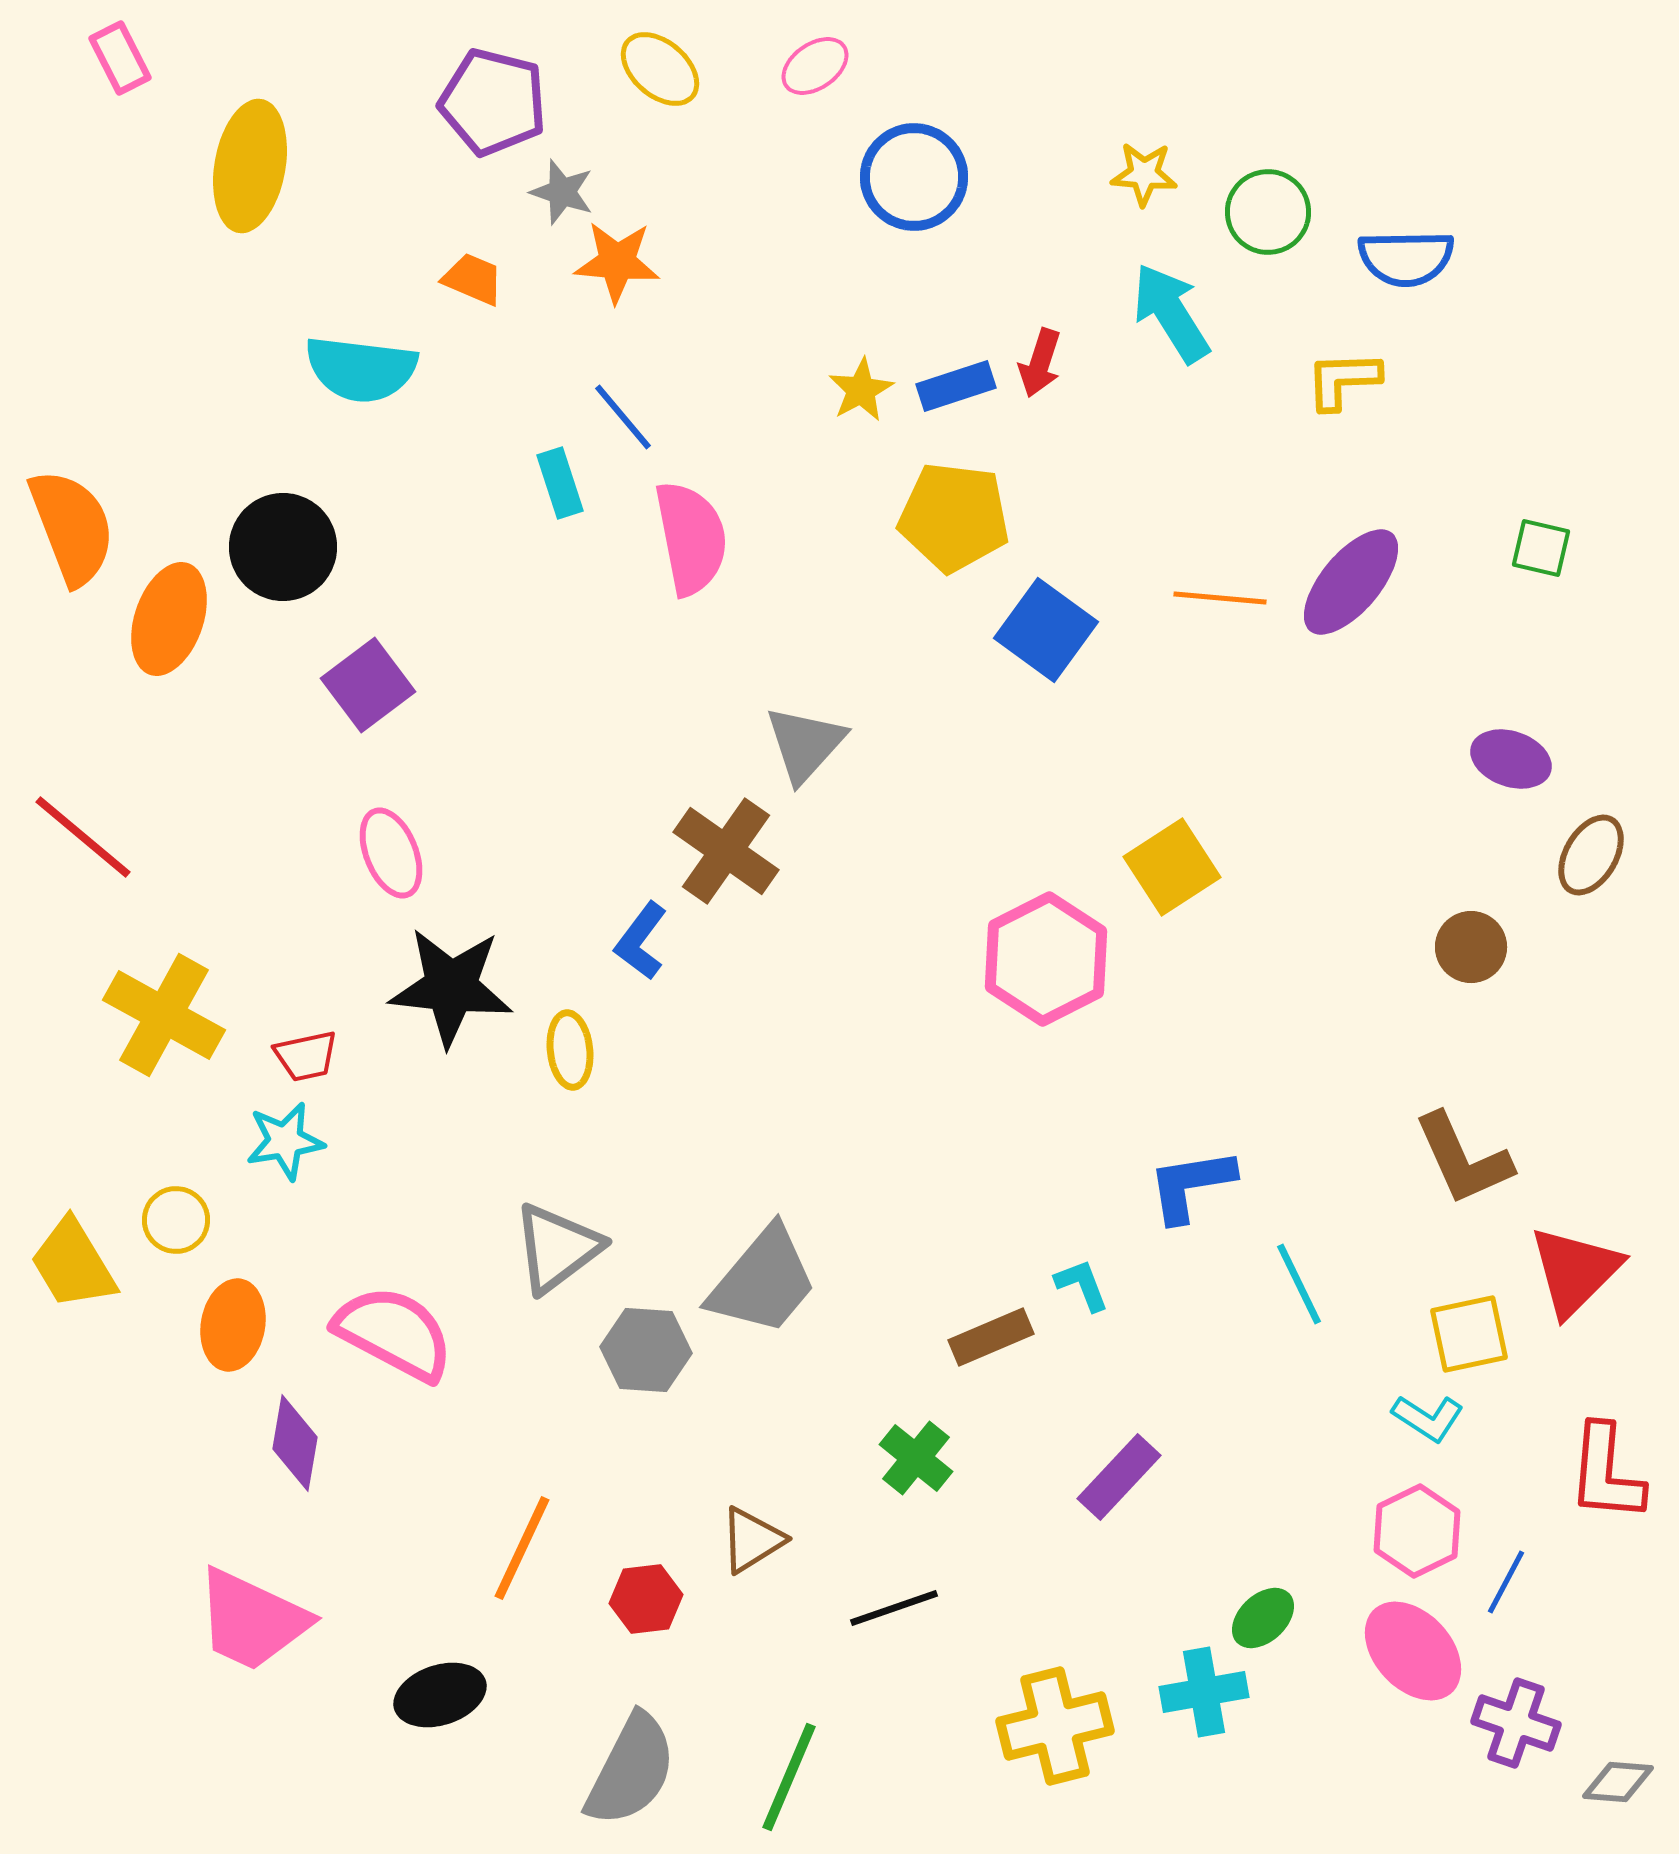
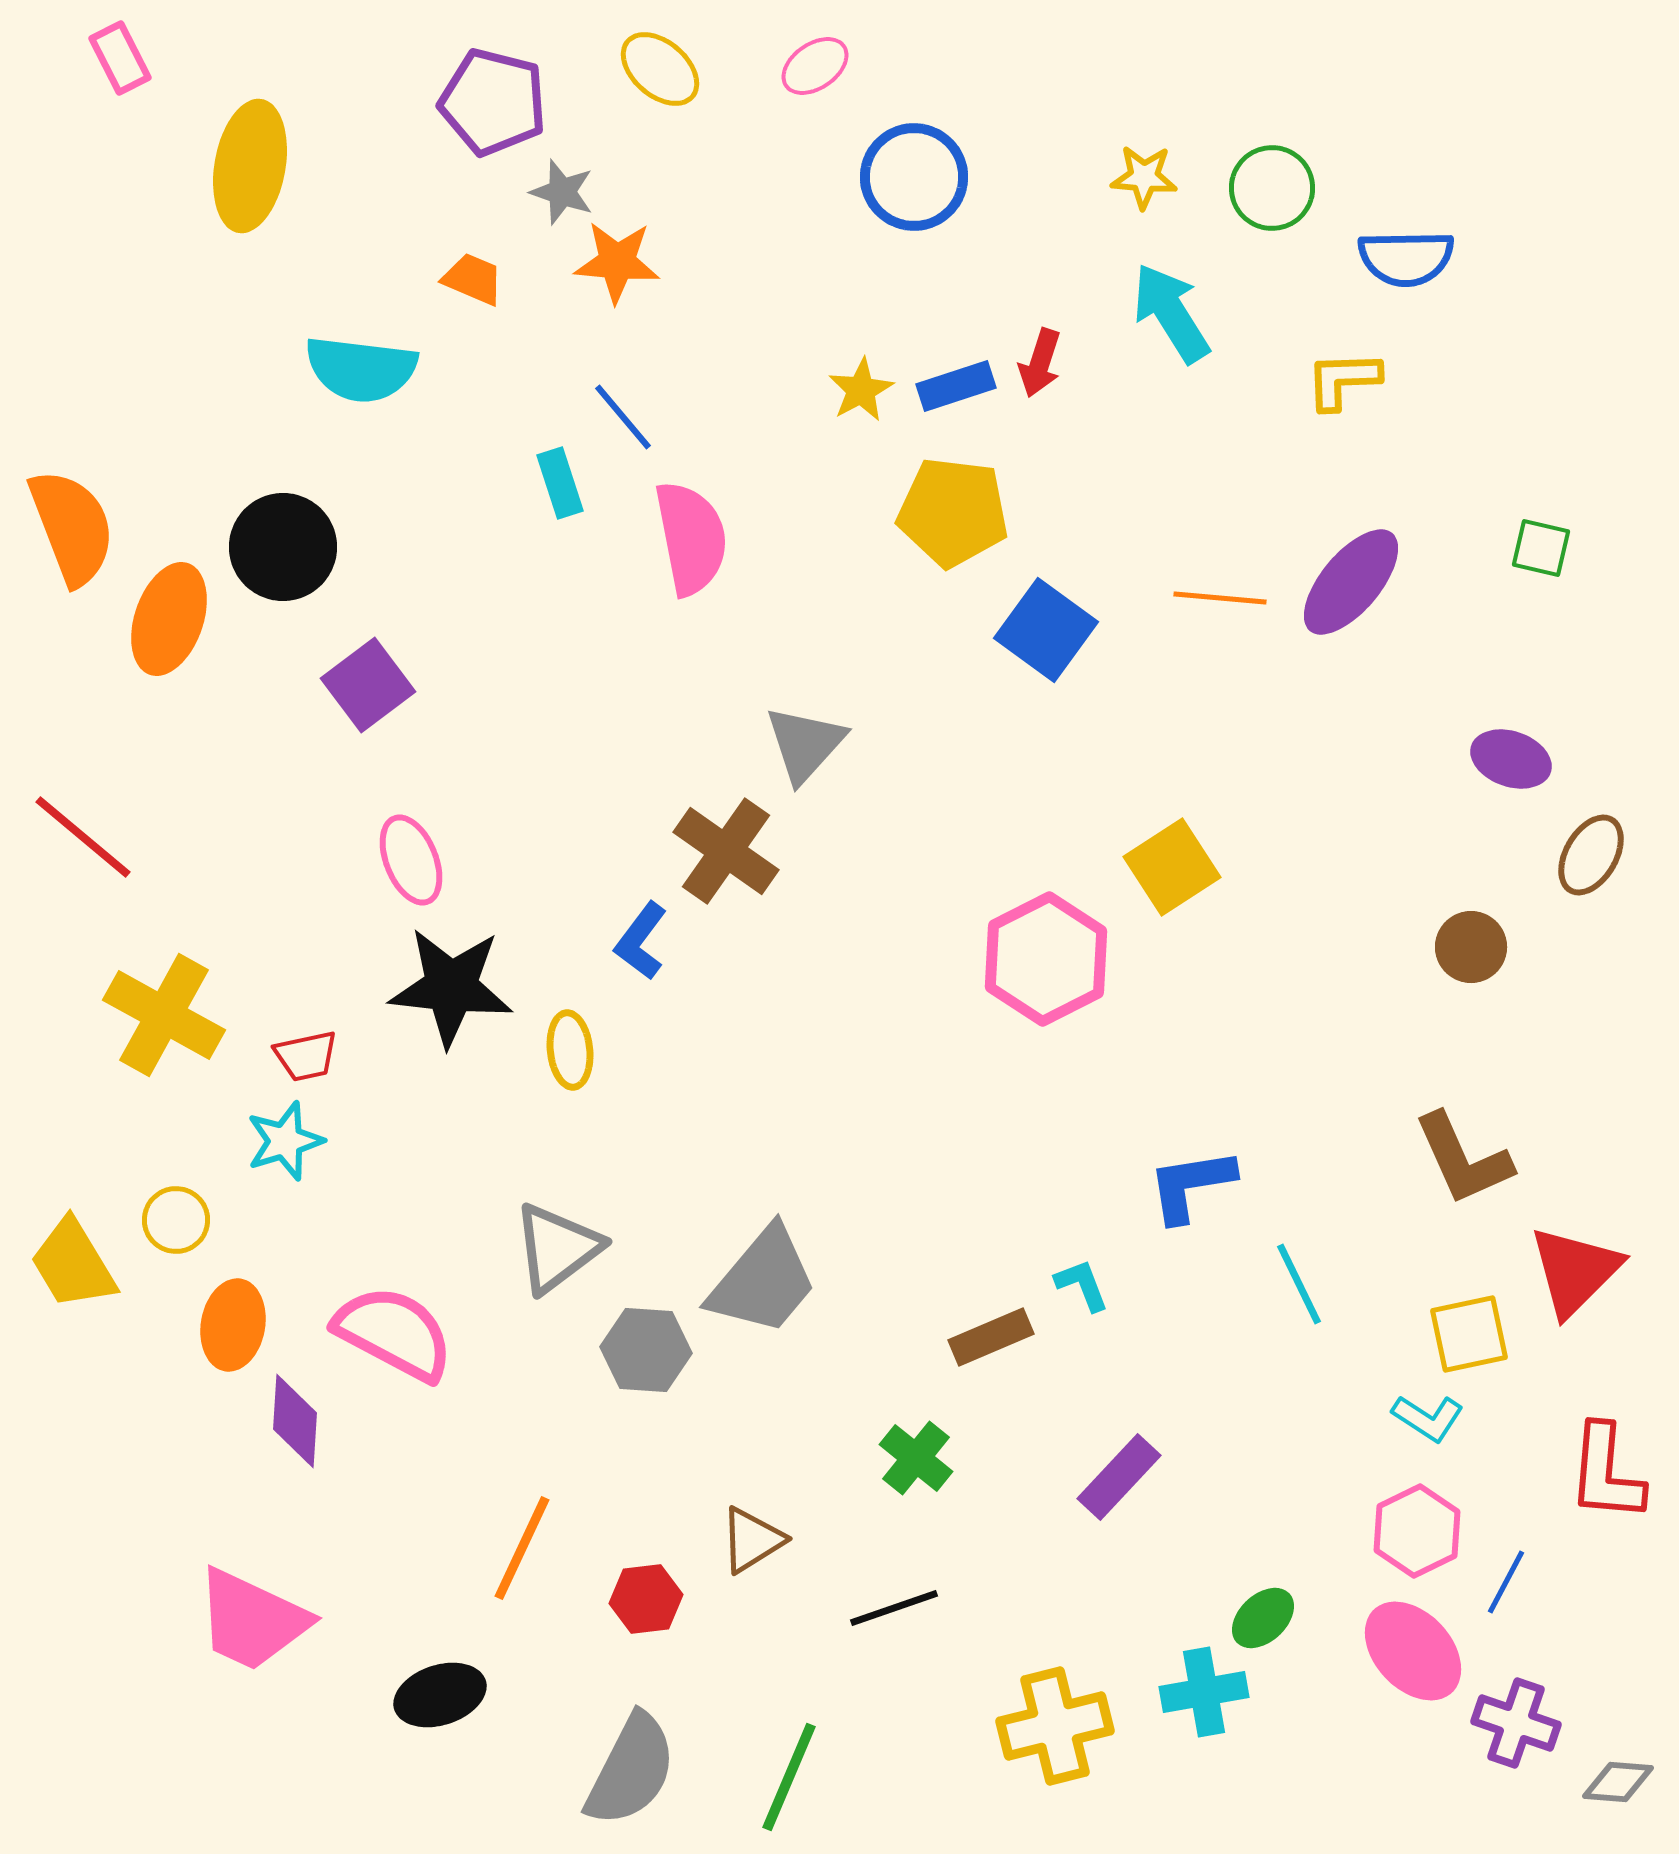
yellow star at (1144, 174): moved 3 px down
green circle at (1268, 212): moved 4 px right, 24 px up
yellow pentagon at (954, 517): moved 1 px left, 5 px up
pink ellipse at (391, 853): moved 20 px right, 7 px down
cyan star at (285, 1141): rotated 8 degrees counterclockwise
purple diamond at (295, 1443): moved 22 px up; rotated 6 degrees counterclockwise
